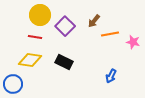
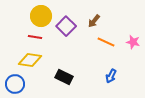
yellow circle: moved 1 px right, 1 px down
purple square: moved 1 px right
orange line: moved 4 px left, 8 px down; rotated 36 degrees clockwise
black rectangle: moved 15 px down
blue circle: moved 2 px right
